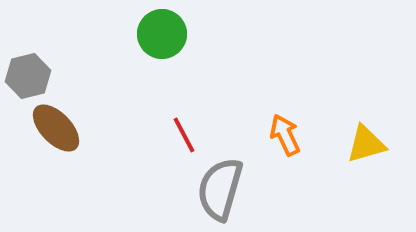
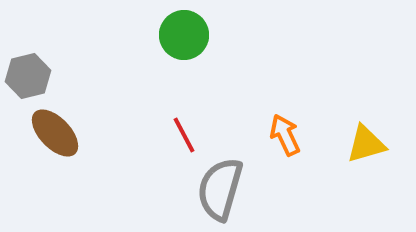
green circle: moved 22 px right, 1 px down
brown ellipse: moved 1 px left, 5 px down
